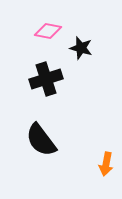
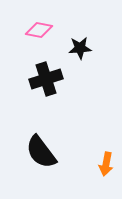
pink diamond: moved 9 px left, 1 px up
black star: moved 1 px left; rotated 20 degrees counterclockwise
black semicircle: moved 12 px down
